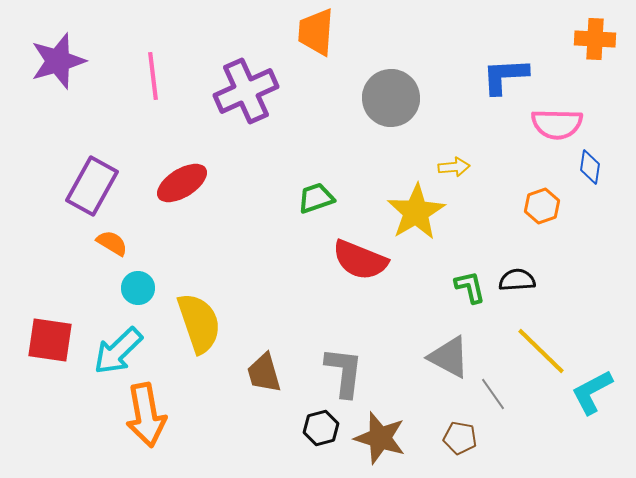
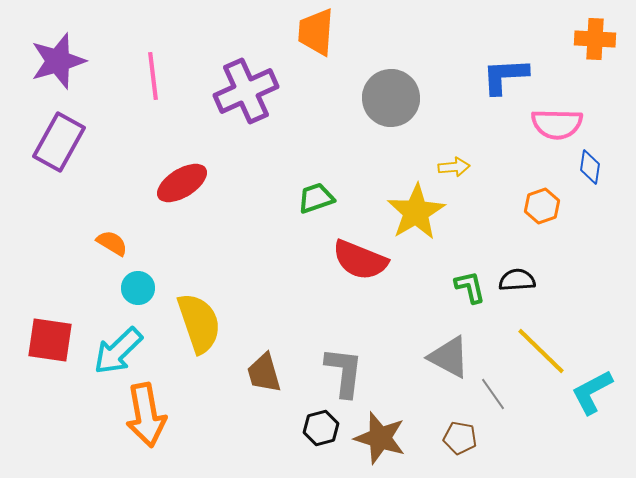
purple rectangle: moved 33 px left, 44 px up
